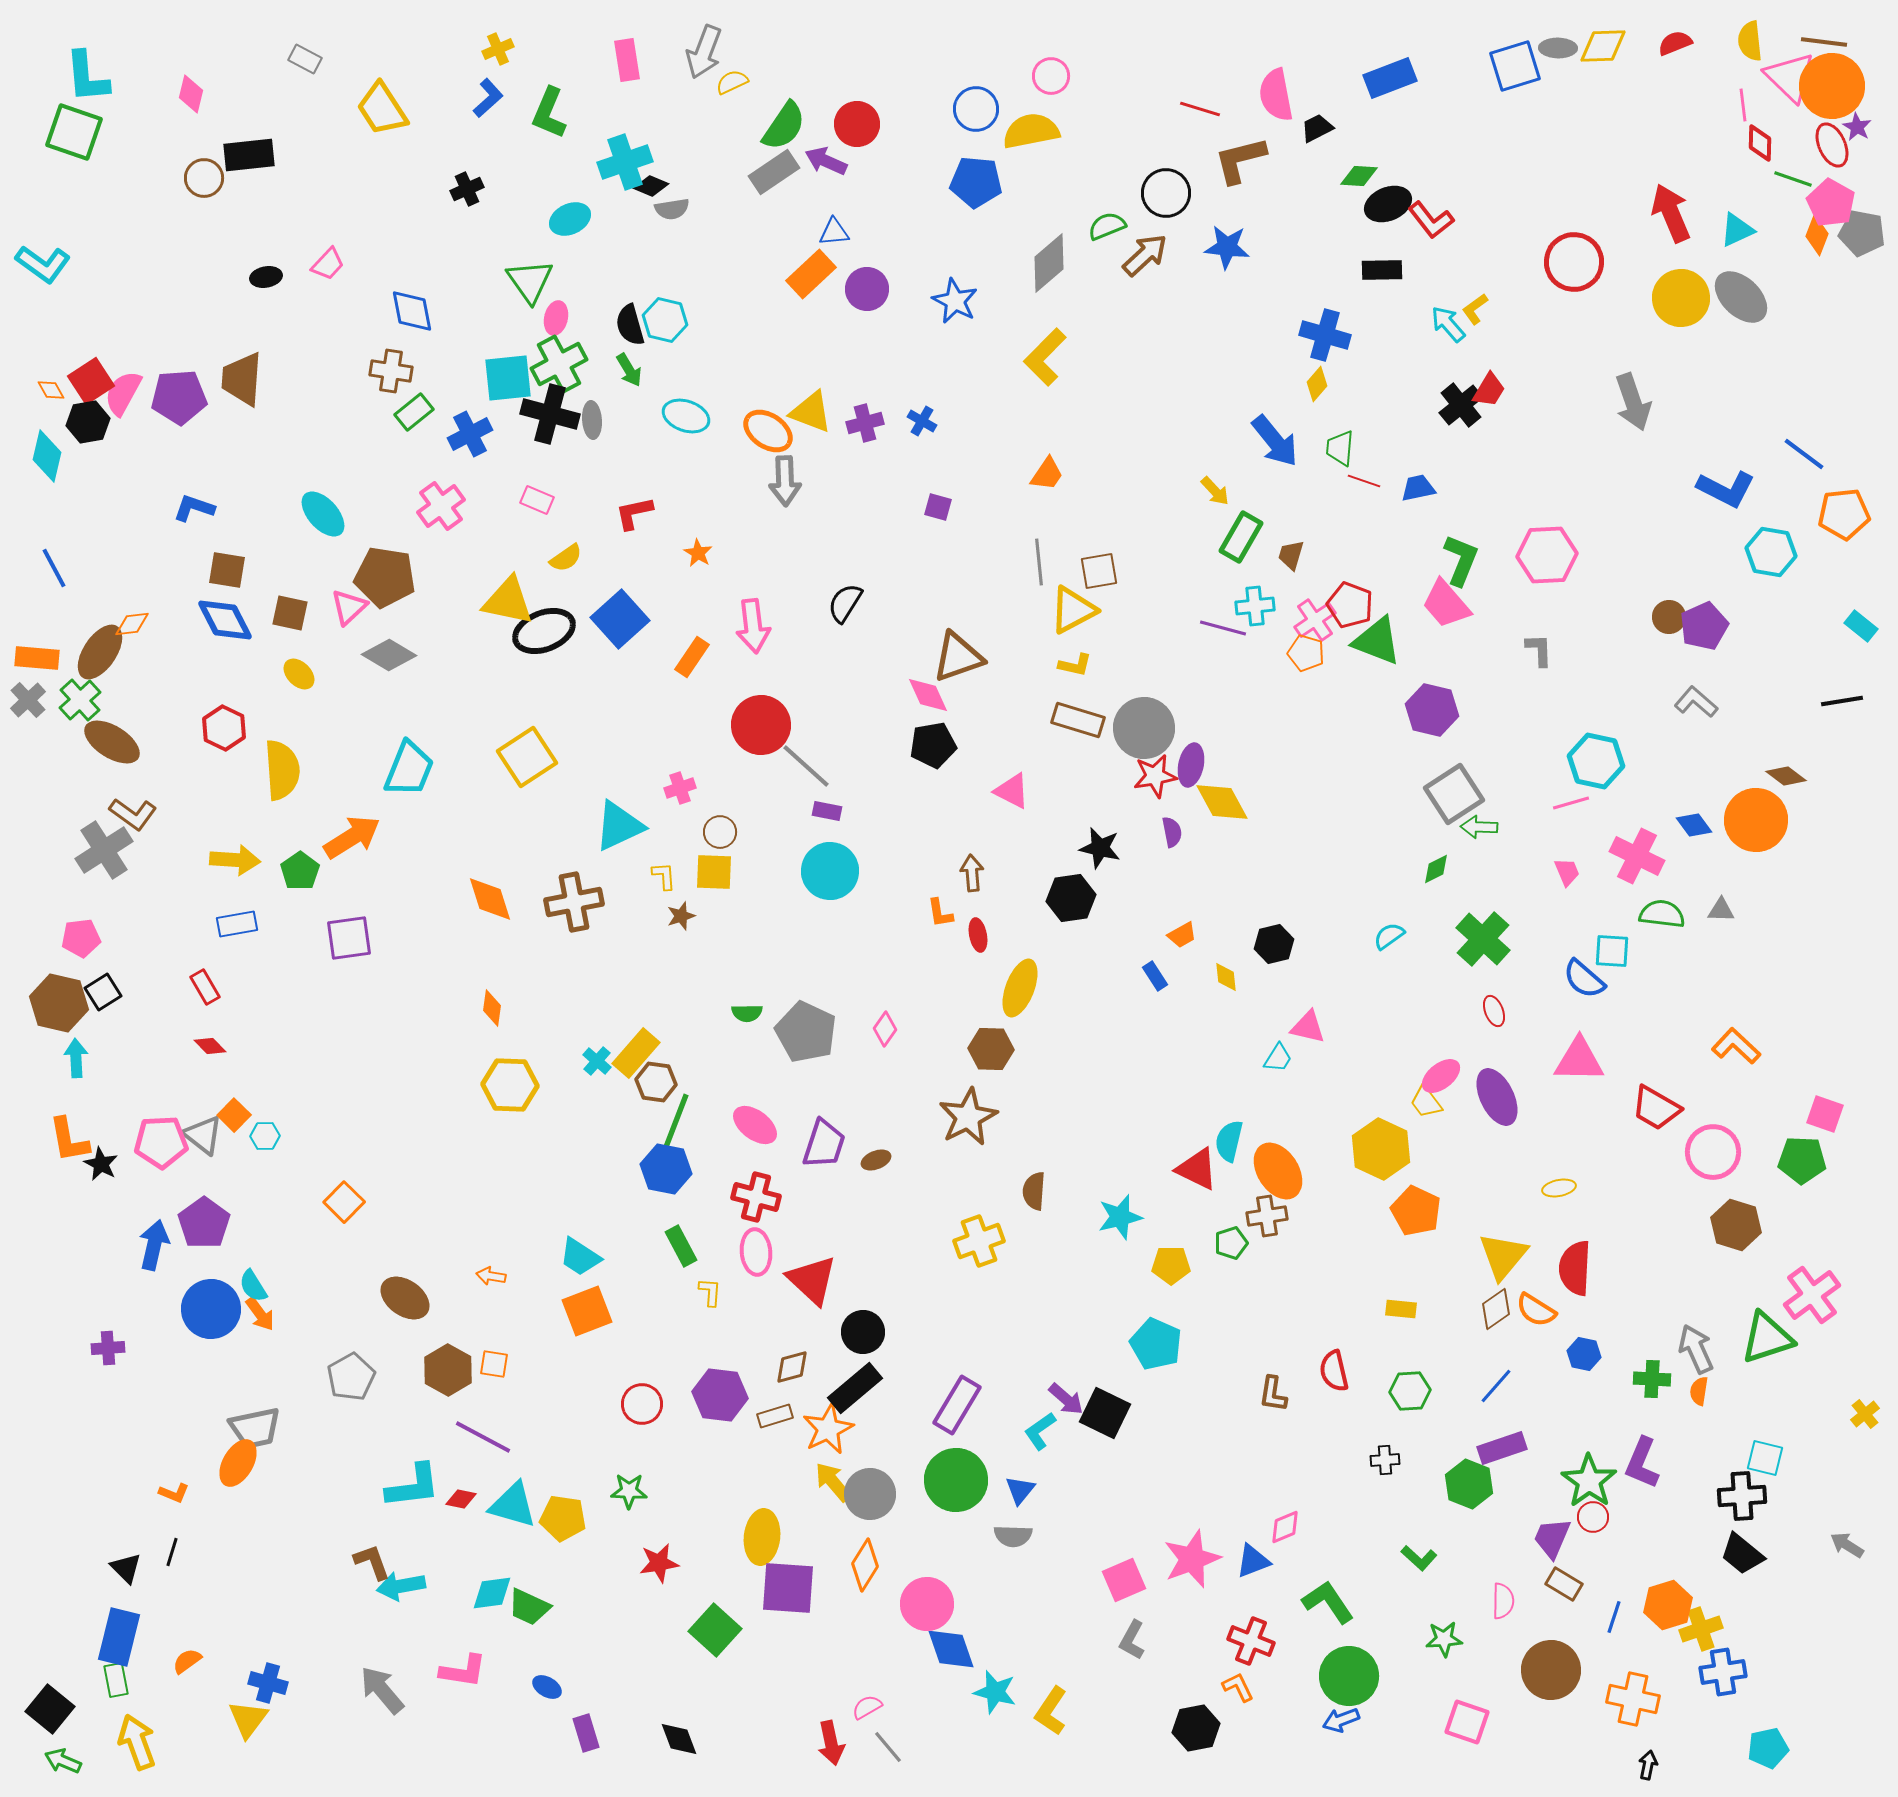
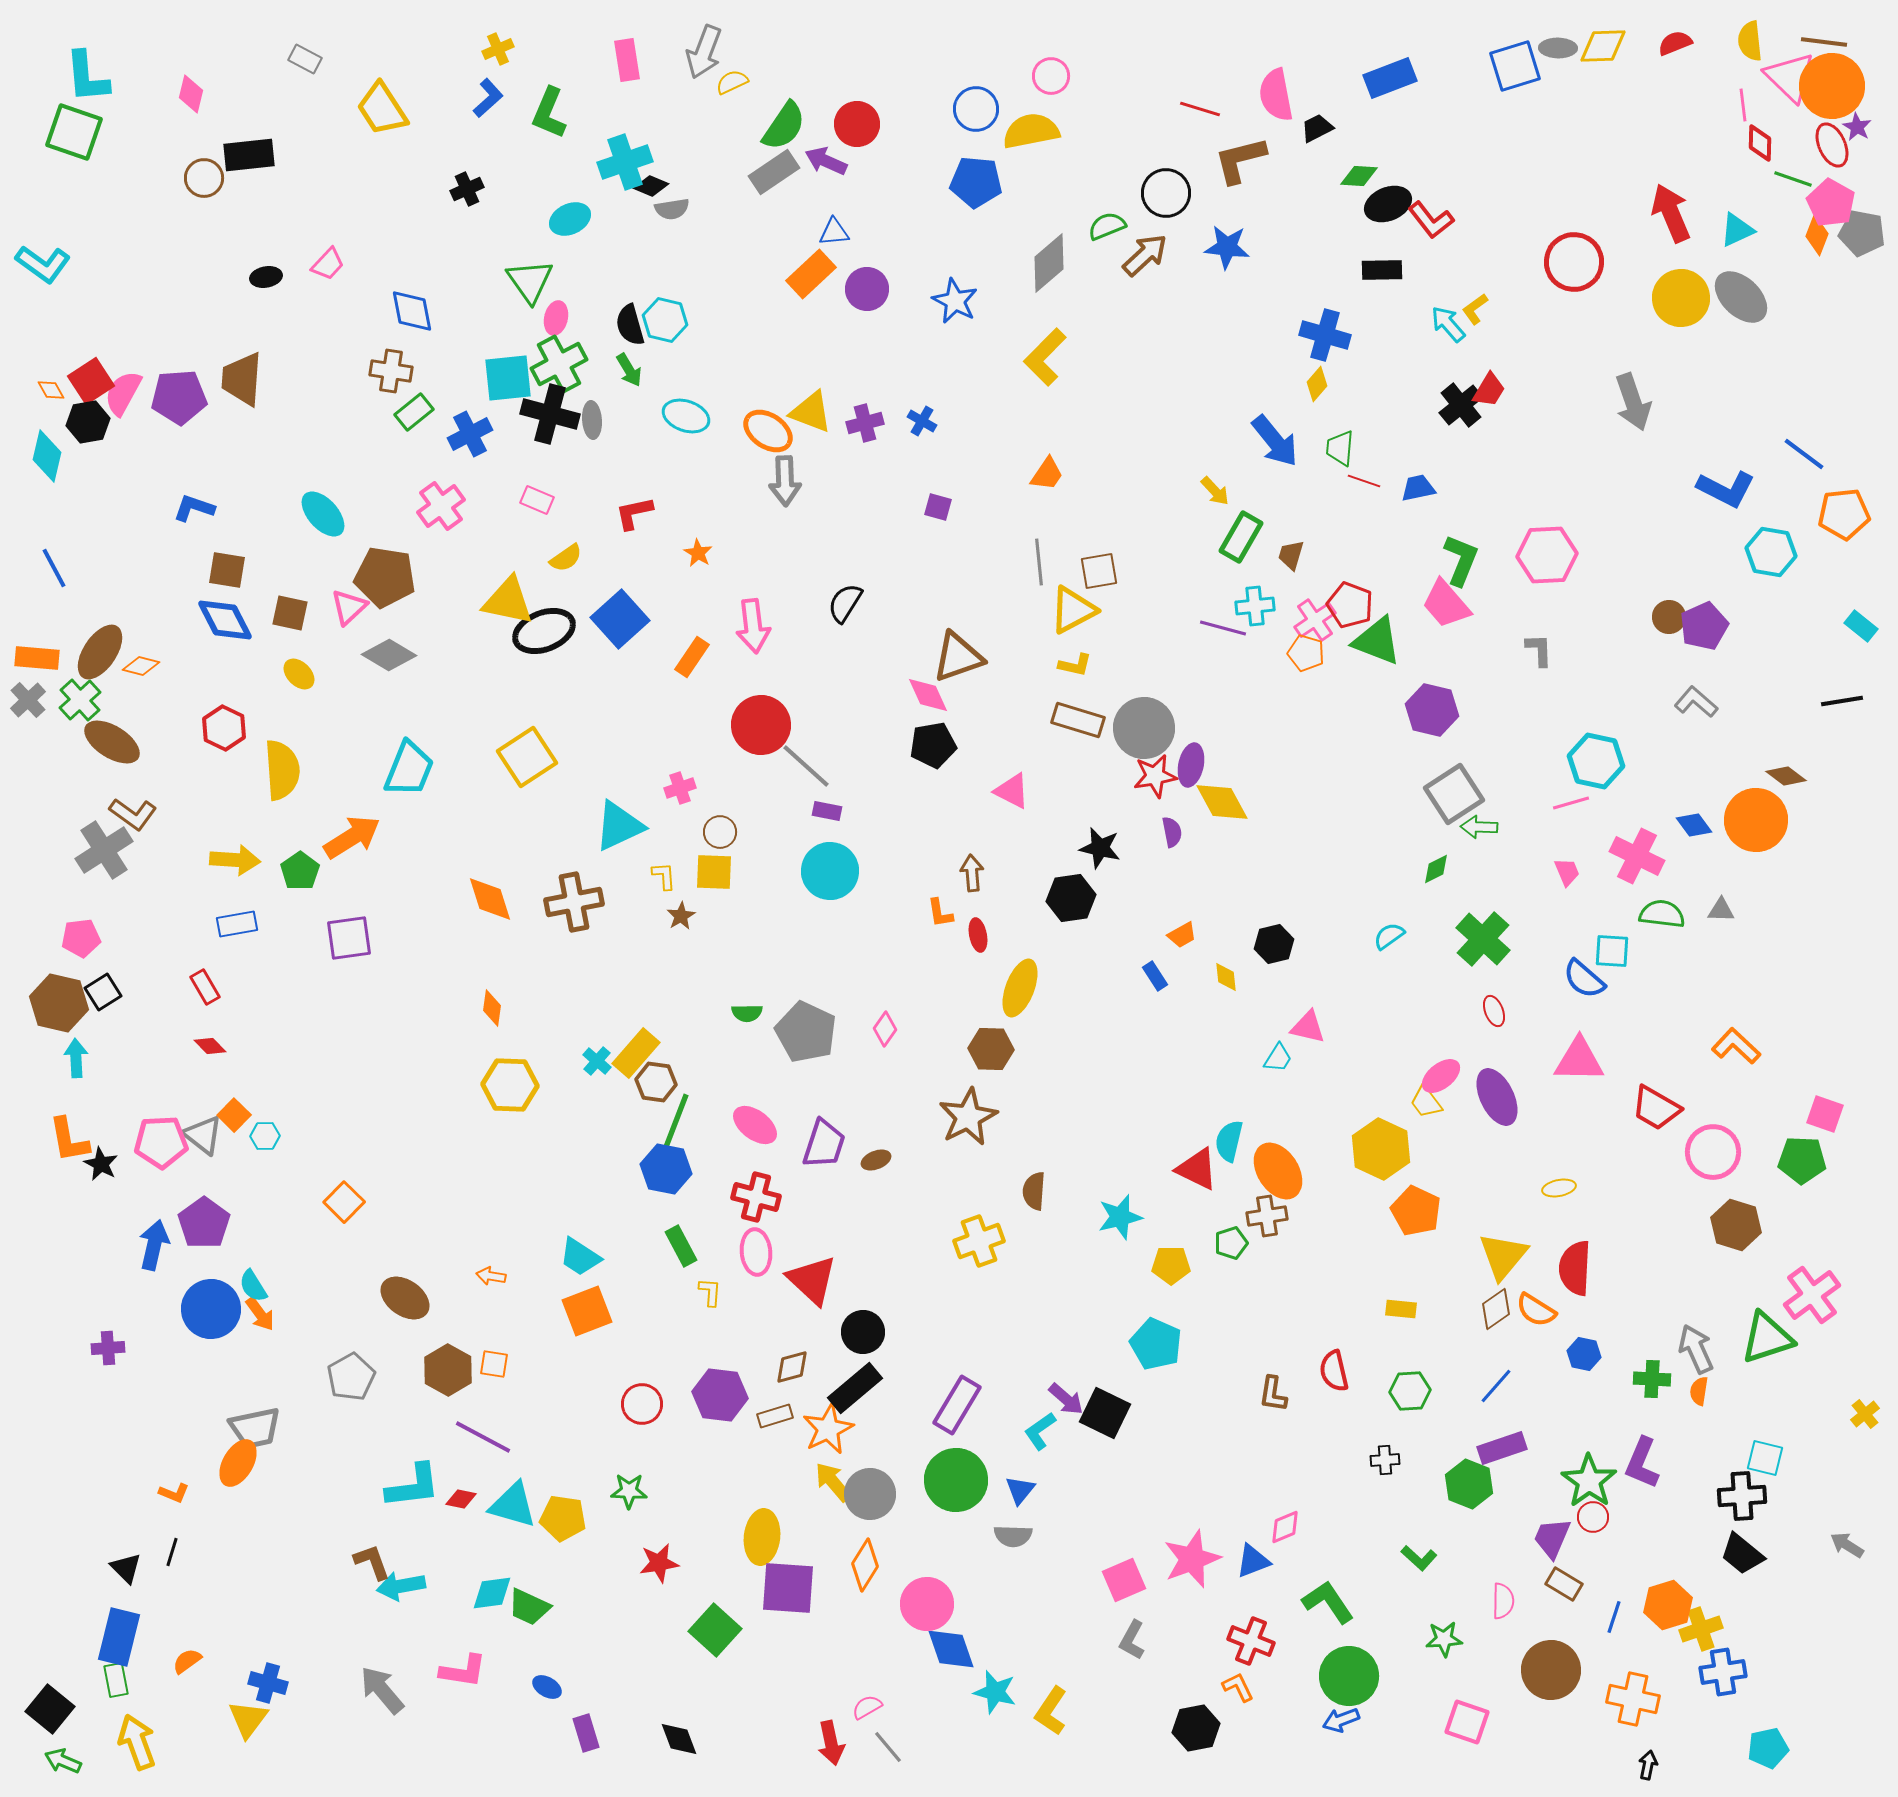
orange diamond at (132, 624): moved 9 px right, 42 px down; rotated 21 degrees clockwise
brown star at (681, 916): rotated 12 degrees counterclockwise
